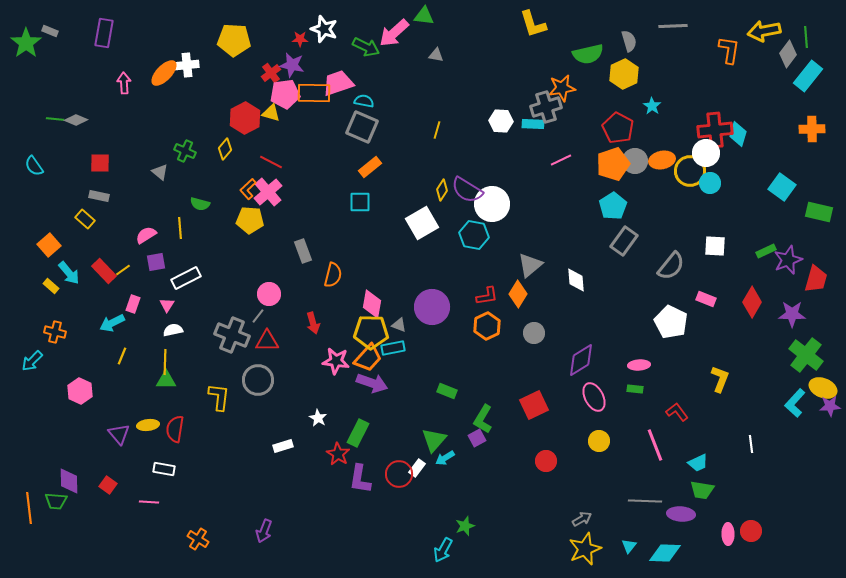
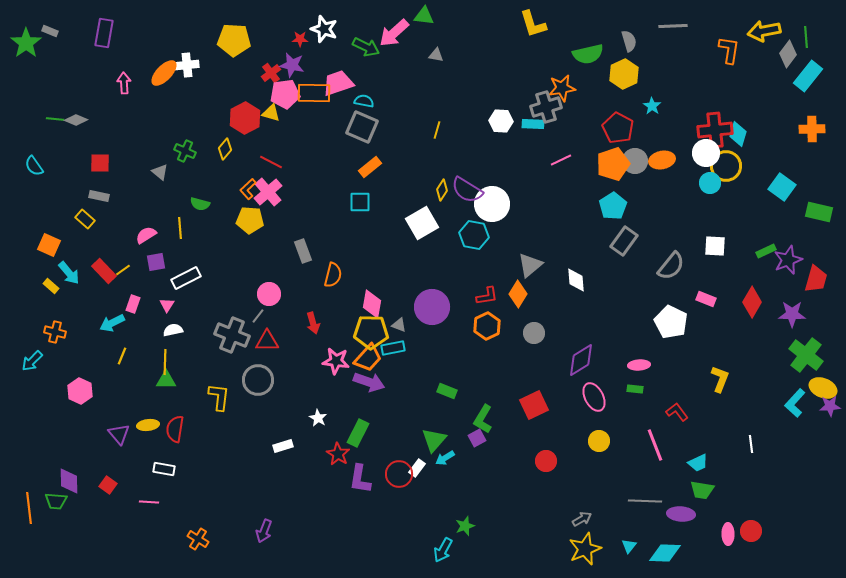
yellow circle at (690, 171): moved 36 px right, 5 px up
orange square at (49, 245): rotated 25 degrees counterclockwise
purple arrow at (372, 383): moved 3 px left, 1 px up
